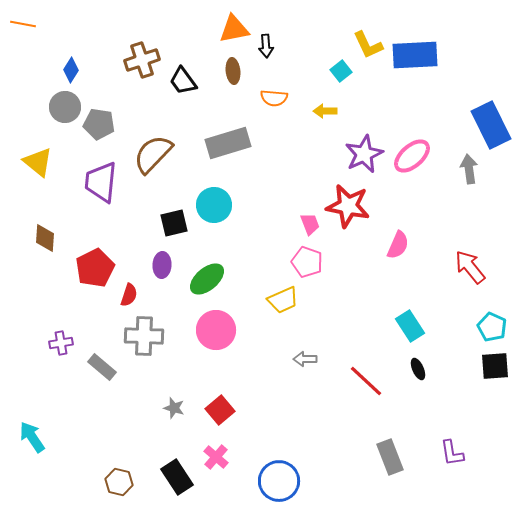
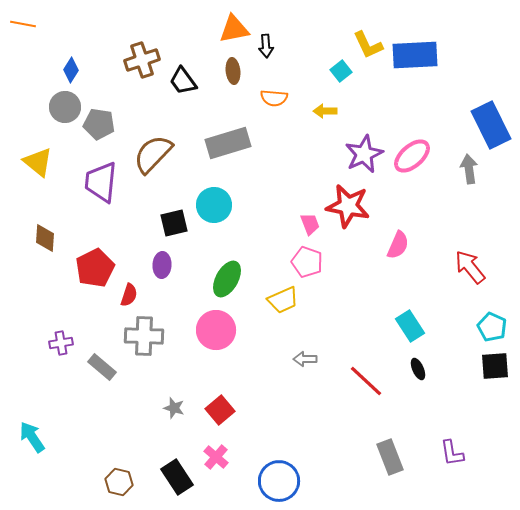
green ellipse at (207, 279): moved 20 px right; rotated 21 degrees counterclockwise
